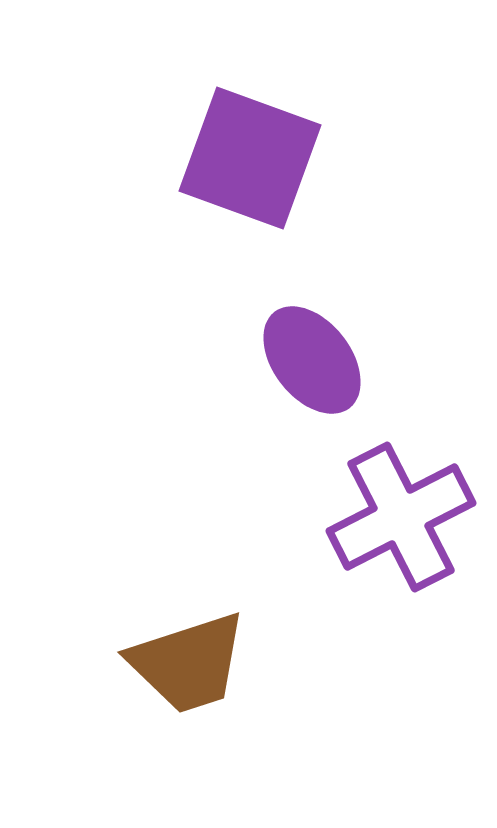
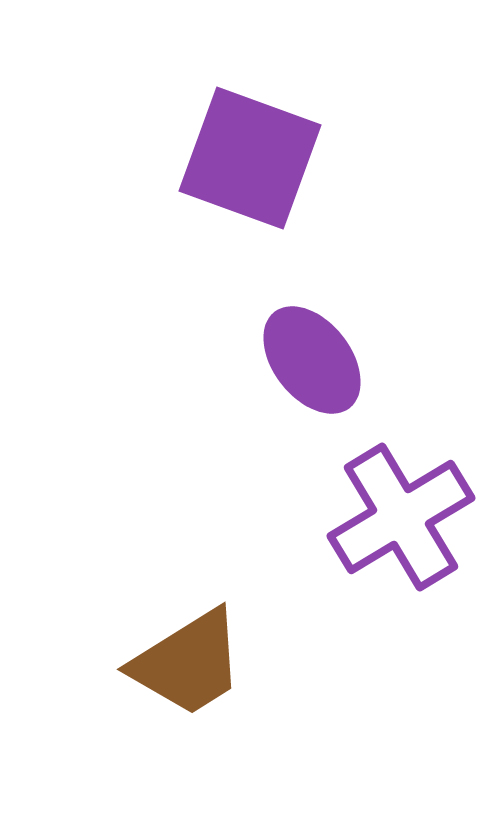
purple cross: rotated 4 degrees counterclockwise
brown trapezoid: rotated 14 degrees counterclockwise
